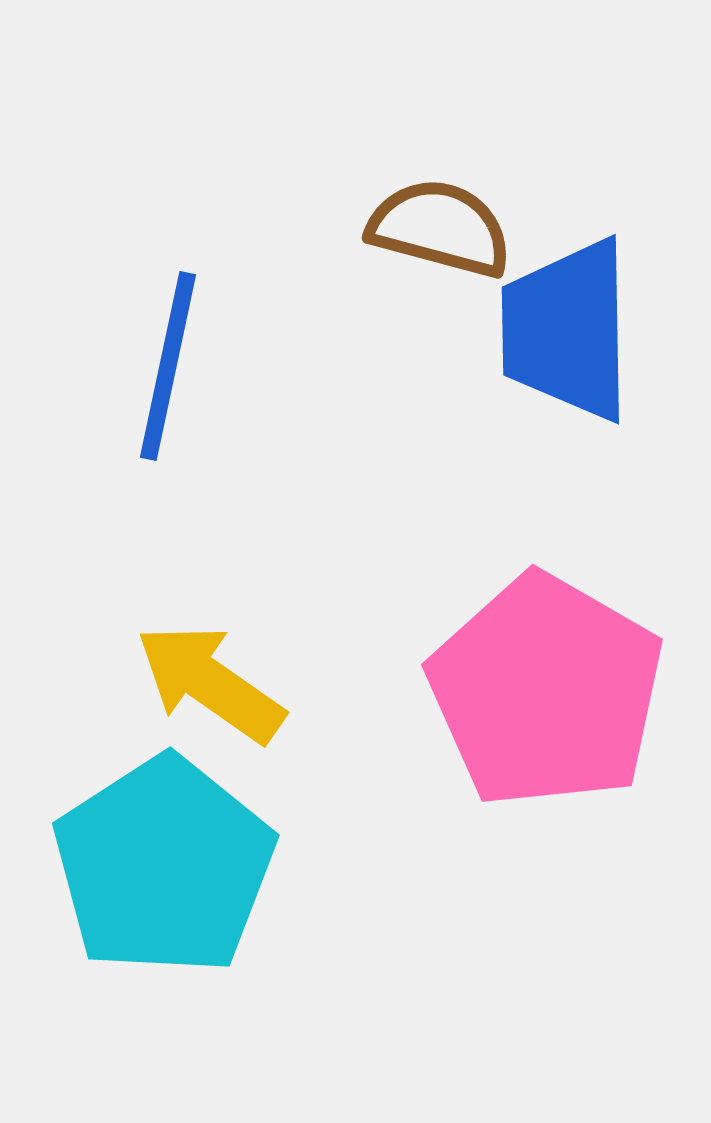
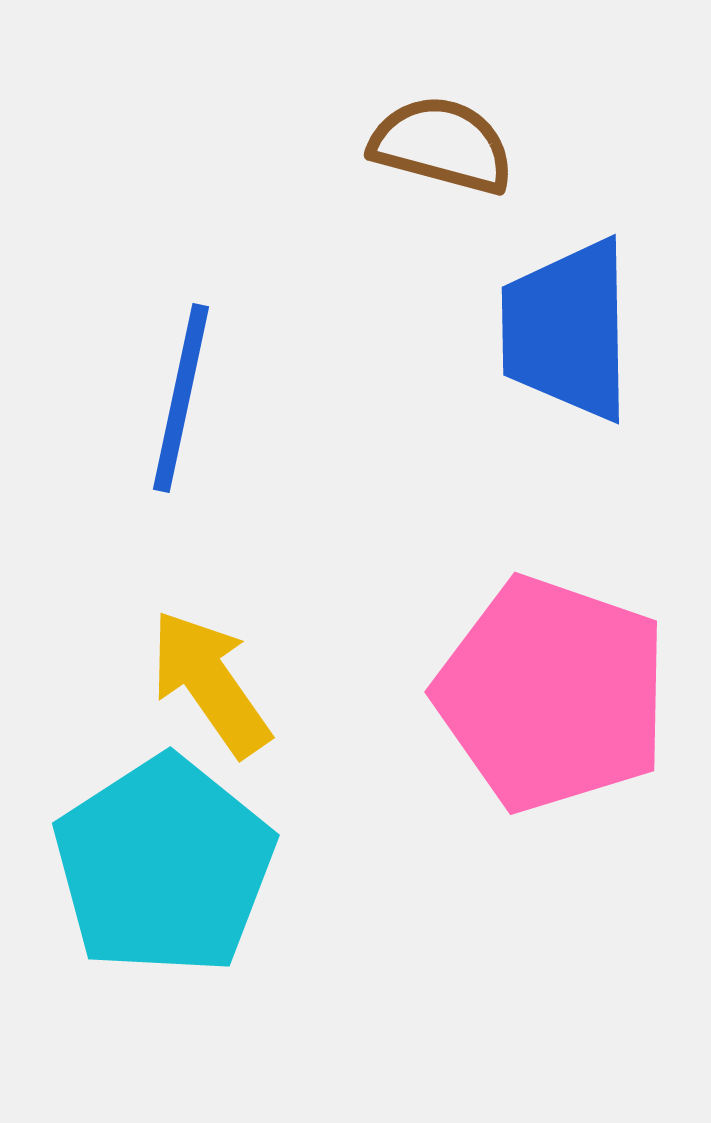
brown semicircle: moved 2 px right, 83 px up
blue line: moved 13 px right, 32 px down
yellow arrow: rotated 20 degrees clockwise
pink pentagon: moved 6 px right, 3 px down; rotated 11 degrees counterclockwise
